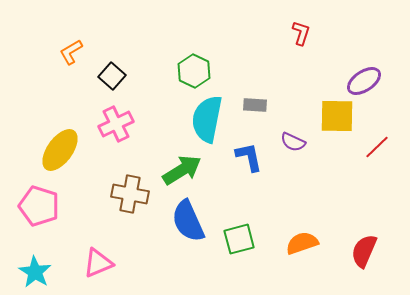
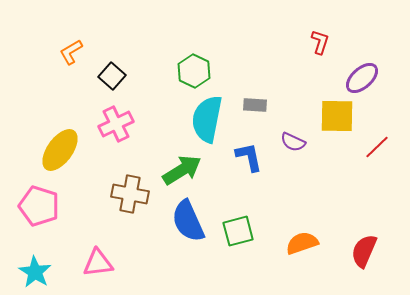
red L-shape: moved 19 px right, 9 px down
purple ellipse: moved 2 px left, 3 px up; rotated 8 degrees counterclockwise
green square: moved 1 px left, 8 px up
pink triangle: rotated 16 degrees clockwise
